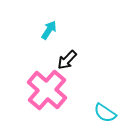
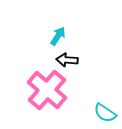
cyan arrow: moved 9 px right, 6 px down
black arrow: rotated 50 degrees clockwise
